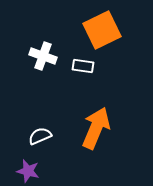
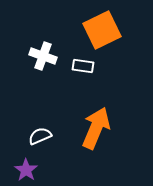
purple star: moved 2 px left, 1 px up; rotated 20 degrees clockwise
